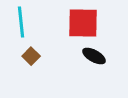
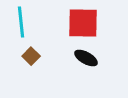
black ellipse: moved 8 px left, 2 px down
